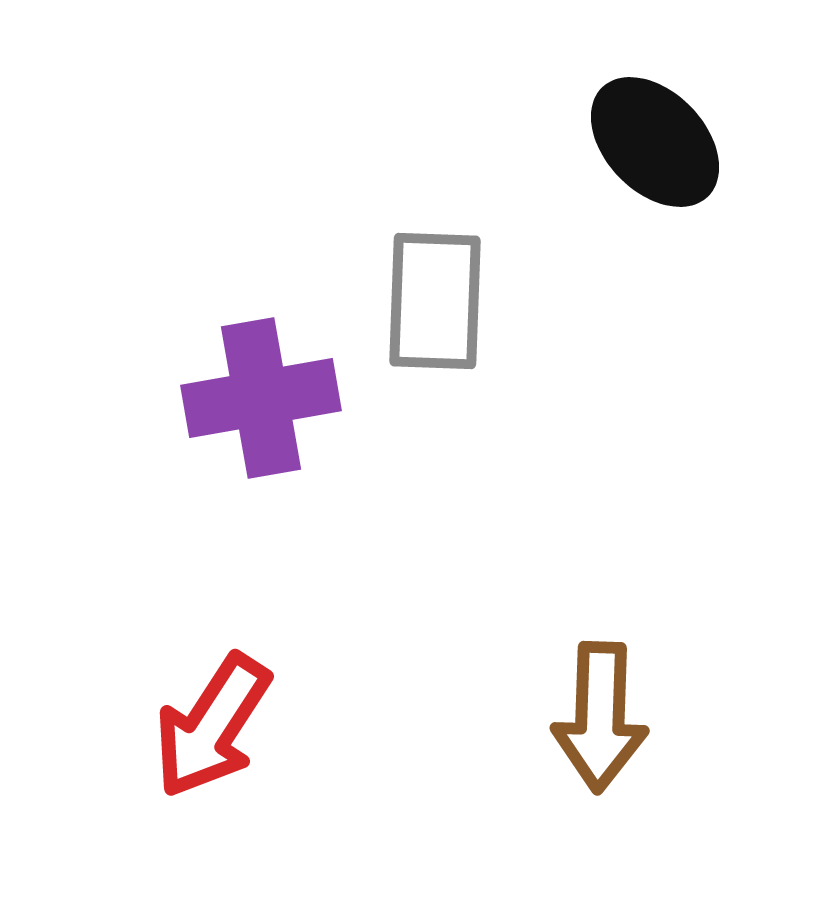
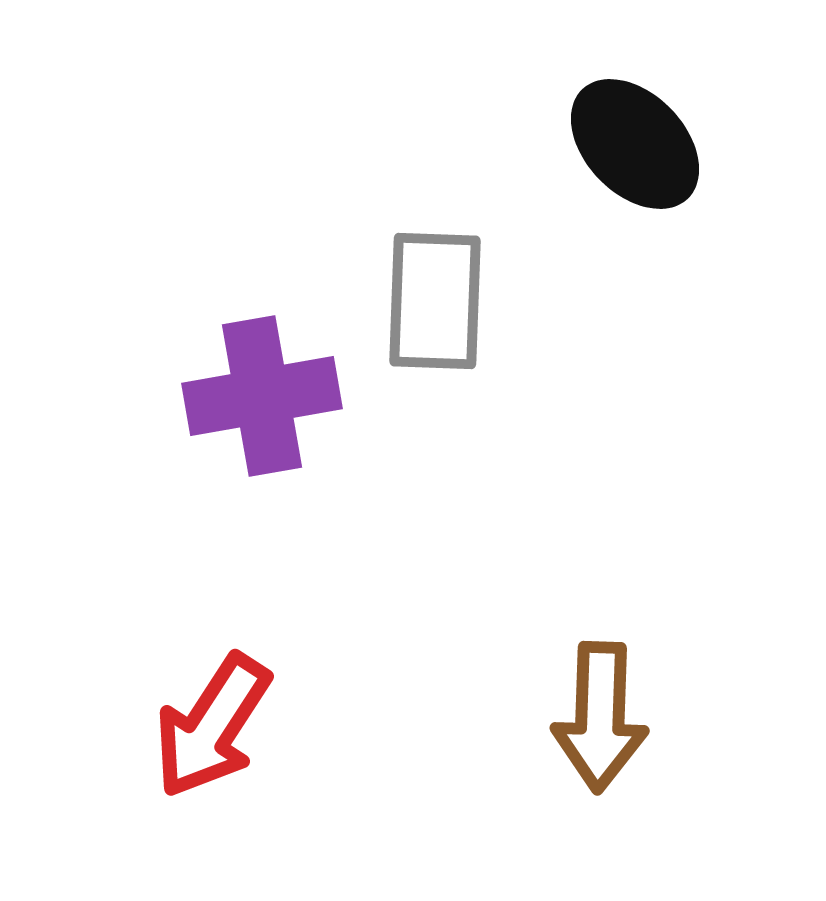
black ellipse: moved 20 px left, 2 px down
purple cross: moved 1 px right, 2 px up
